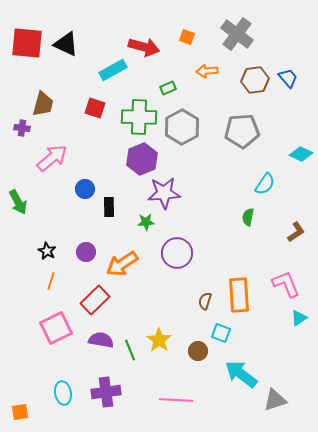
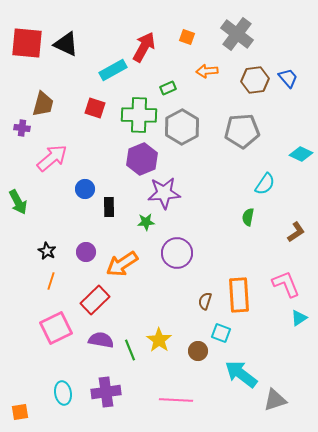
red arrow at (144, 47): rotated 76 degrees counterclockwise
green cross at (139, 117): moved 2 px up
